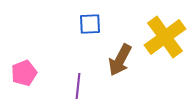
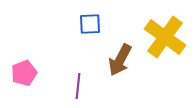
yellow cross: rotated 18 degrees counterclockwise
